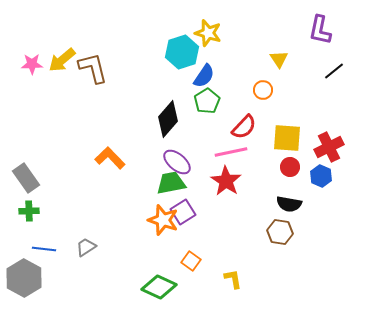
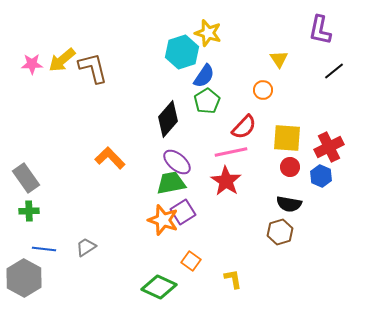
brown hexagon: rotated 25 degrees counterclockwise
